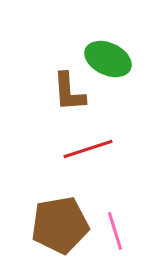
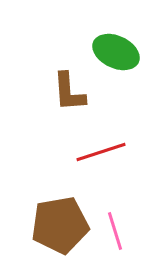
green ellipse: moved 8 px right, 7 px up
red line: moved 13 px right, 3 px down
